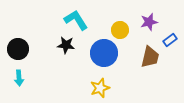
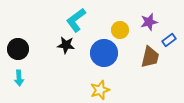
cyan L-shape: rotated 95 degrees counterclockwise
blue rectangle: moved 1 px left
yellow star: moved 2 px down
